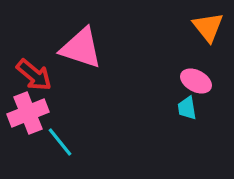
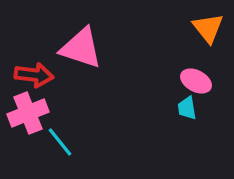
orange triangle: moved 1 px down
red arrow: rotated 33 degrees counterclockwise
